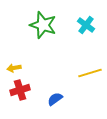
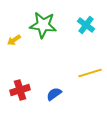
green star: rotated 12 degrees counterclockwise
yellow arrow: moved 28 px up; rotated 24 degrees counterclockwise
blue semicircle: moved 1 px left, 5 px up
